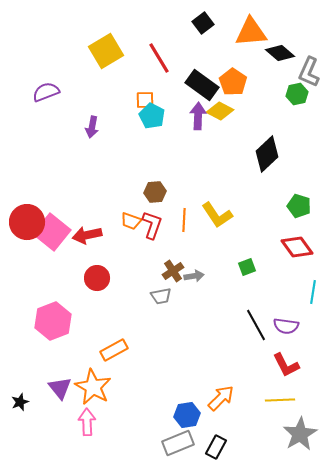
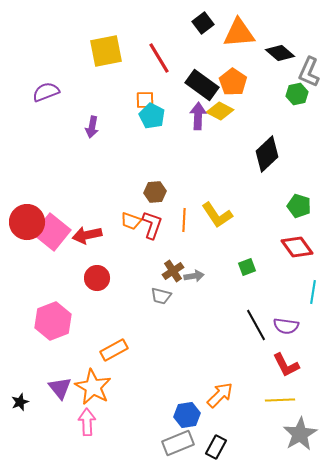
orange triangle at (251, 32): moved 12 px left, 1 px down
yellow square at (106, 51): rotated 20 degrees clockwise
gray trapezoid at (161, 296): rotated 25 degrees clockwise
orange arrow at (221, 398): moved 1 px left, 3 px up
